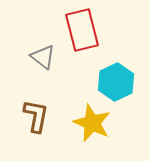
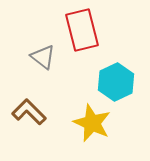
brown L-shape: moved 7 px left, 4 px up; rotated 56 degrees counterclockwise
